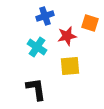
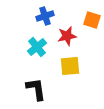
orange square: moved 2 px right, 3 px up
cyan cross: rotated 18 degrees clockwise
